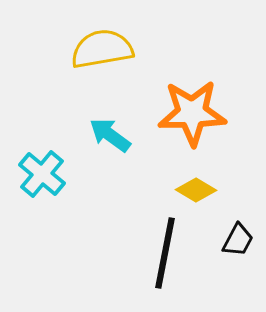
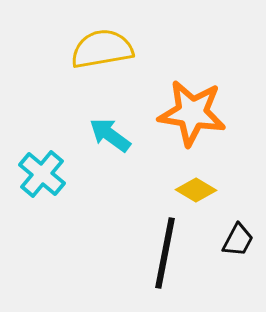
orange star: rotated 10 degrees clockwise
